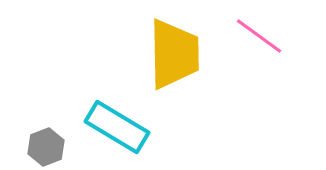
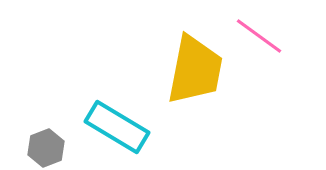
yellow trapezoid: moved 21 px right, 16 px down; rotated 12 degrees clockwise
gray hexagon: moved 1 px down
